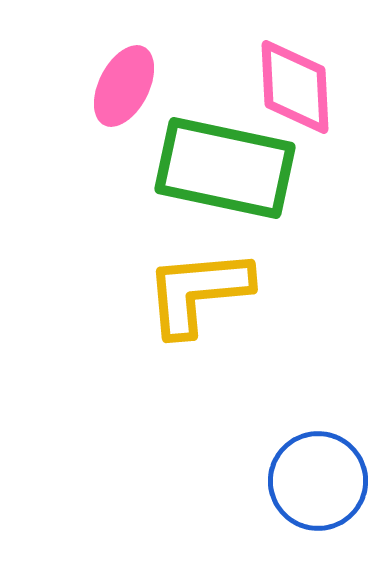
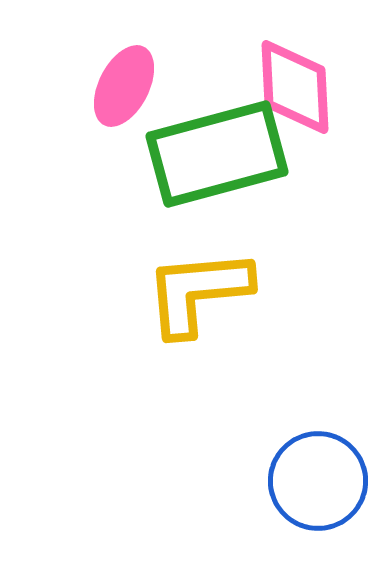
green rectangle: moved 8 px left, 14 px up; rotated 27 degrees counterclockwise
